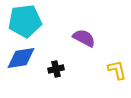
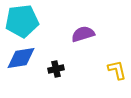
cyan pentagon: moved 3 px left
purple semicircle: moved 1 px left, 4 px up; rotated 45 degrees counterclockwise
